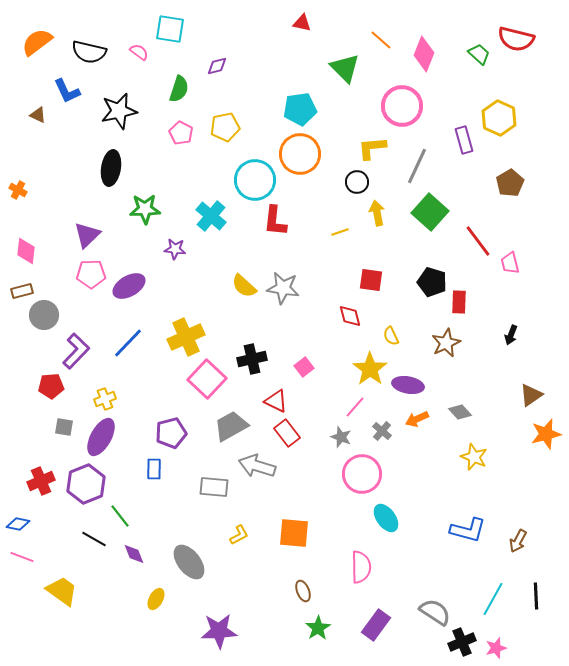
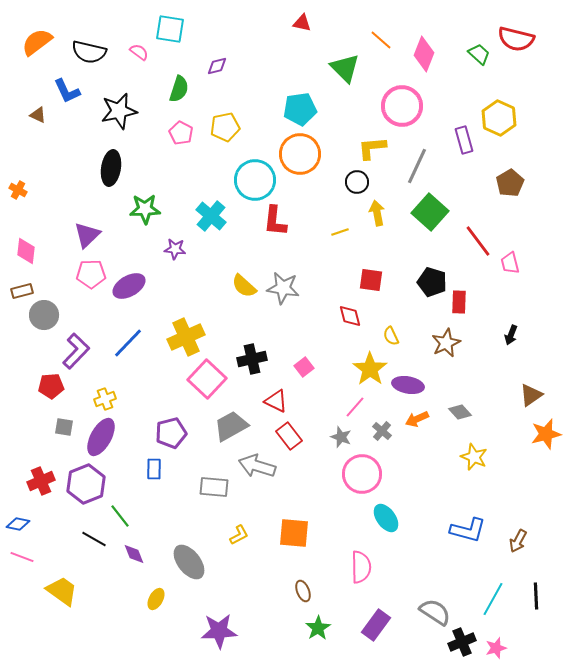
red rectangle at (287, 433): moved 2 px right, 3 px down
